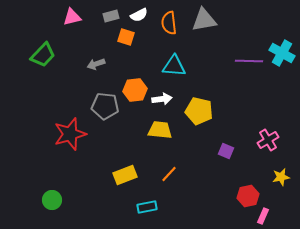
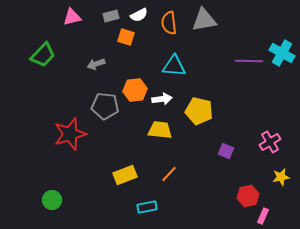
pink cross: moved 2 px right, 2 px down
